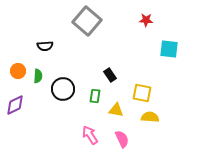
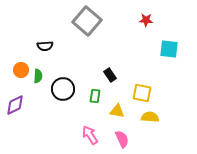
orange circle: moved 3 px right, 1 px up
yellow triangle: moved 1 px right, 1 px down
